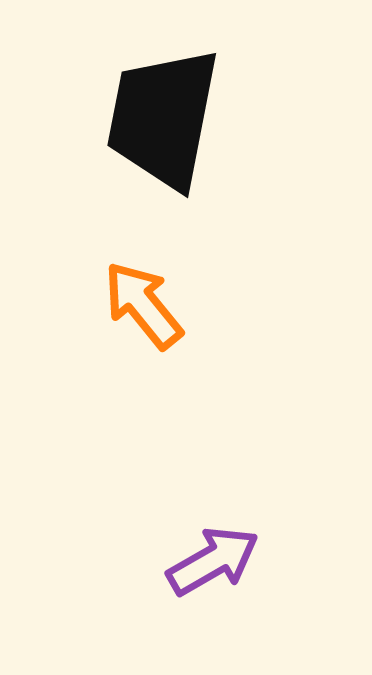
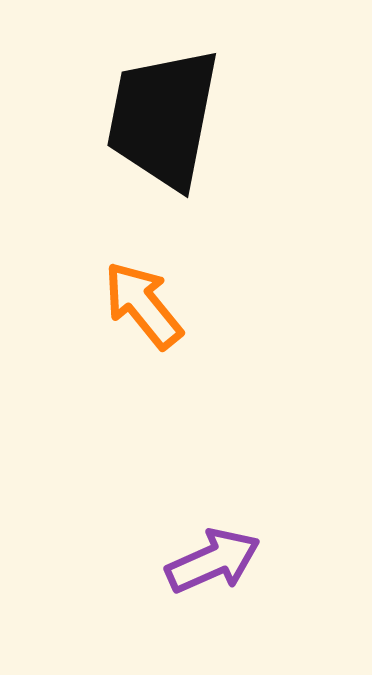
purple arrow: rotated 6 degrees clockwise
